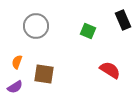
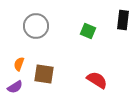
black rectangle: rotated 30 degrees clockwise
orange semicircle: moved 2 px right, 2 px down
red semicircle: moved 13 px left, 10 px down
